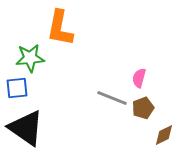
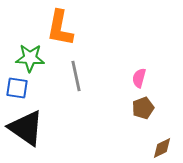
green star: rotated 8 degrees clockwise
blue square: rotated 15 degrees clockwise
gray line: moved 36 px left, 22 px up; rotated 56 degrees clockwise
brown diamond: moved 2 px left, 13 px down
